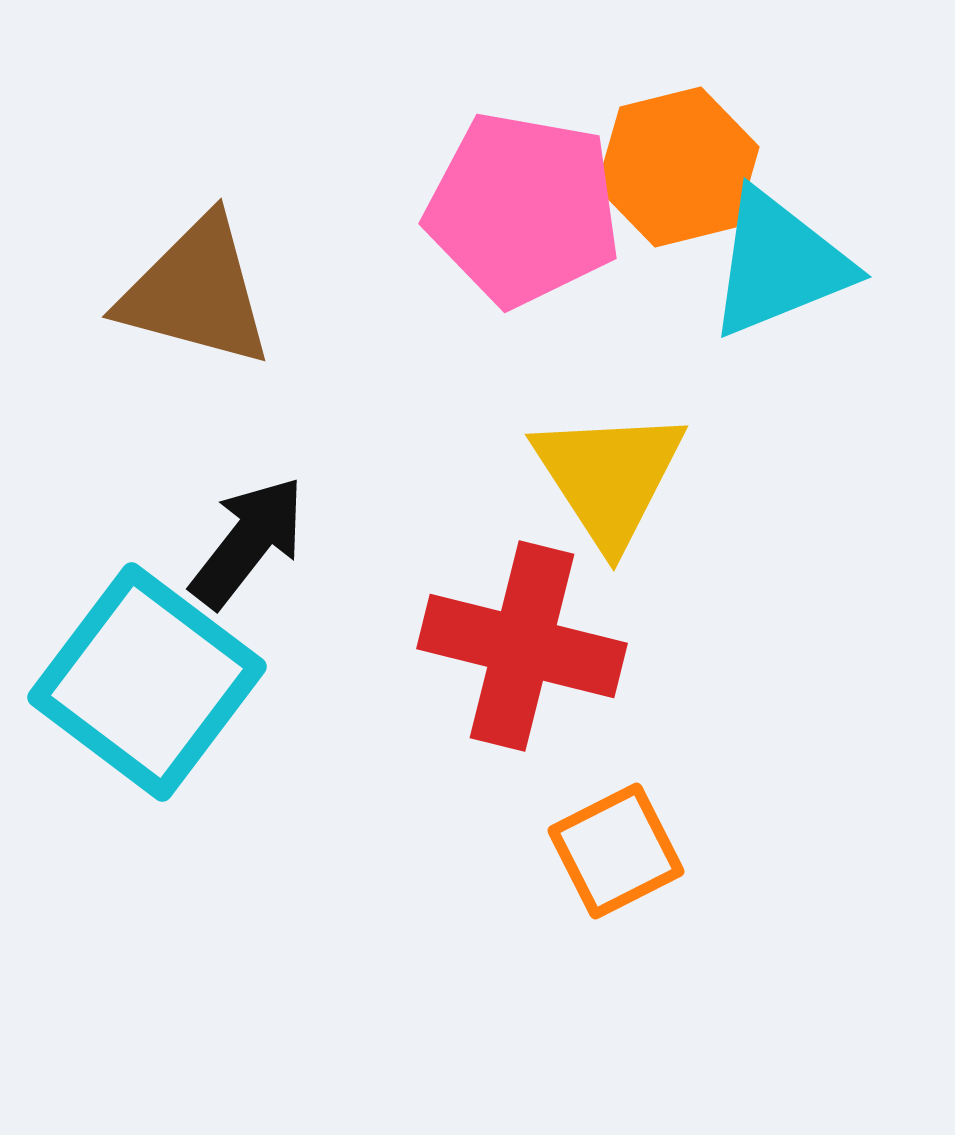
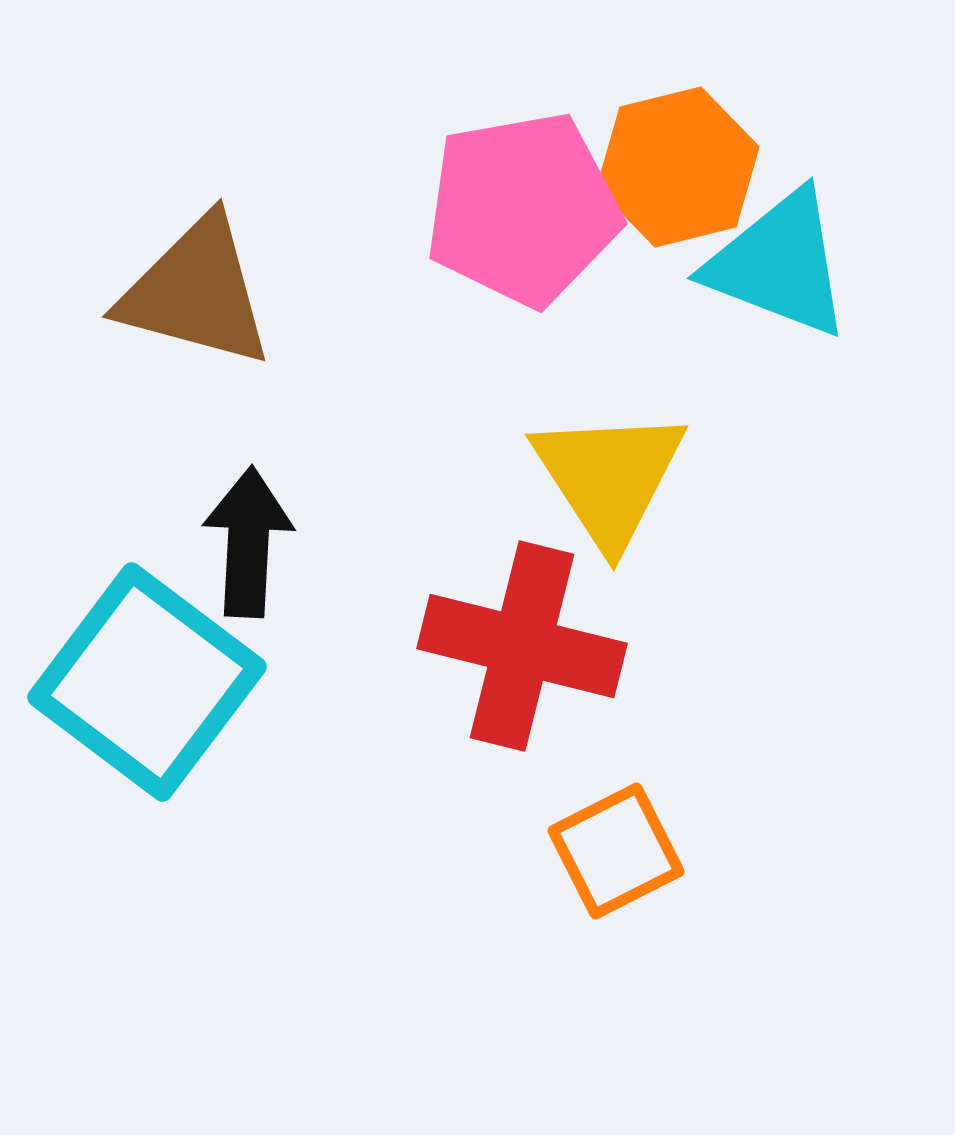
pink pentagon: rotated 20 degrees counterclockwise
cyan triangle: rotated 43 degrees clockwise
black arrow: rotated 35 degrees counterclockwise
